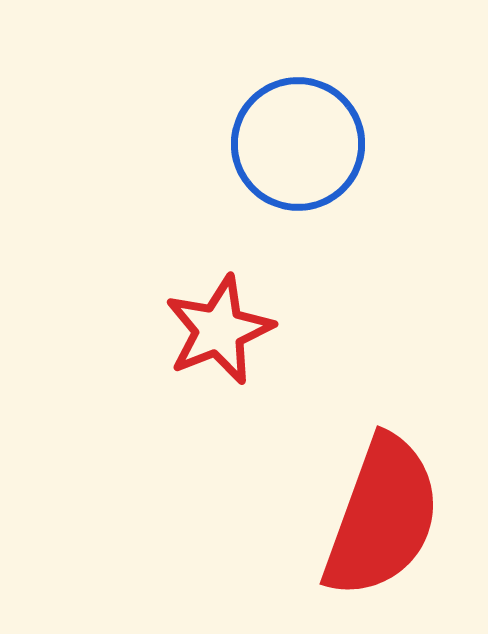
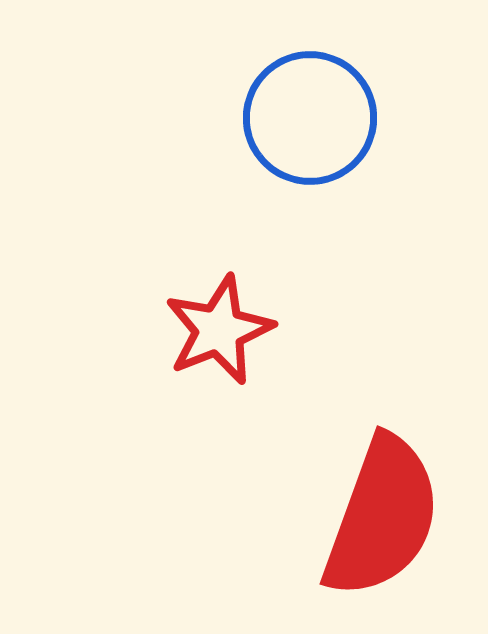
blue circle: moved 12 px right, 26 px up
